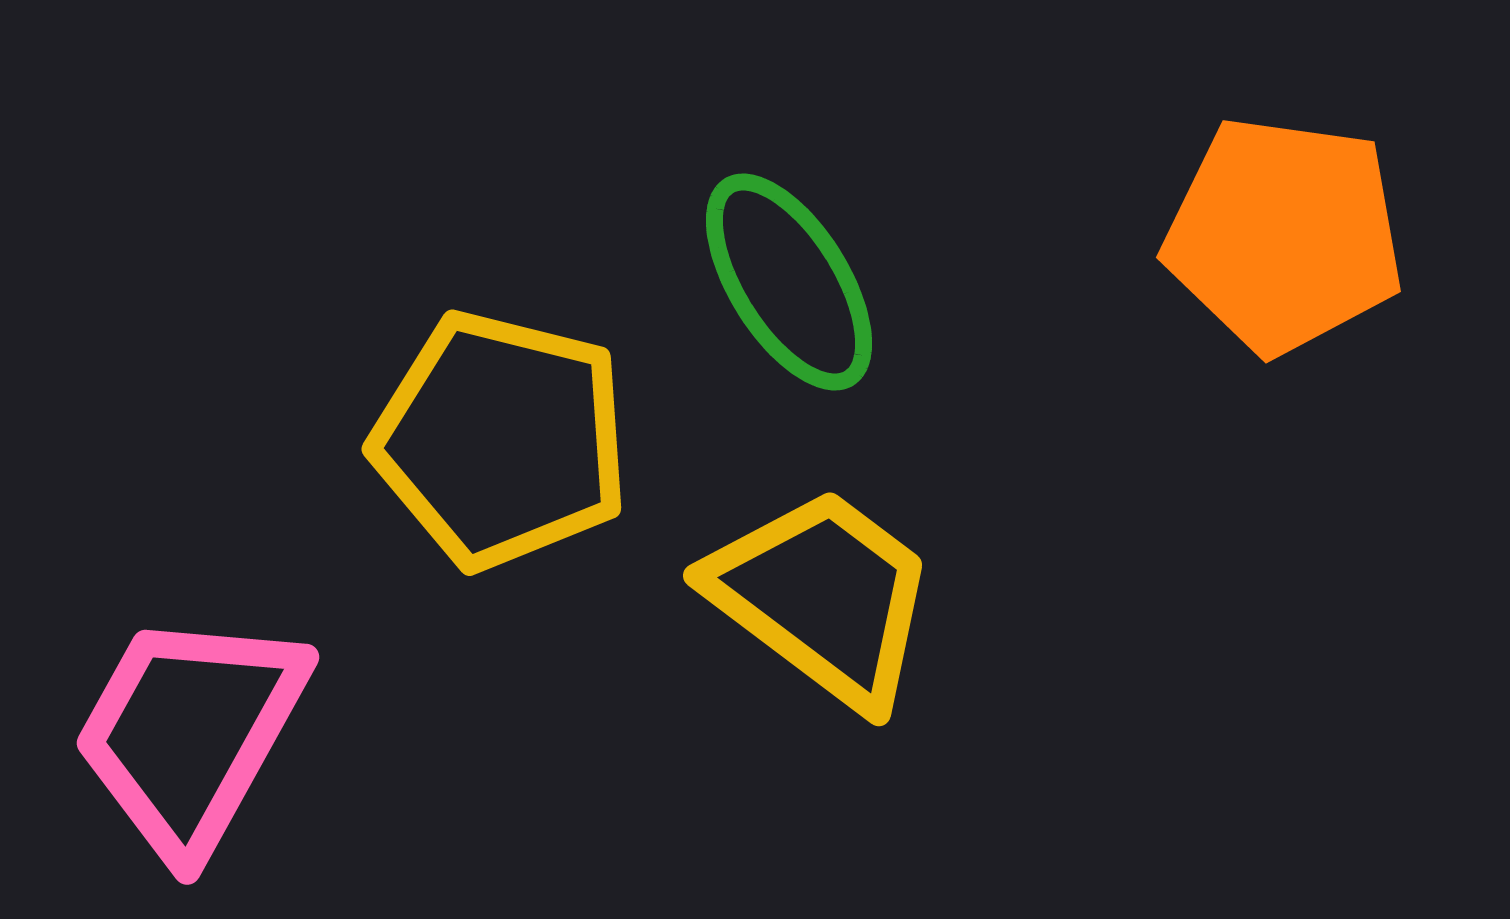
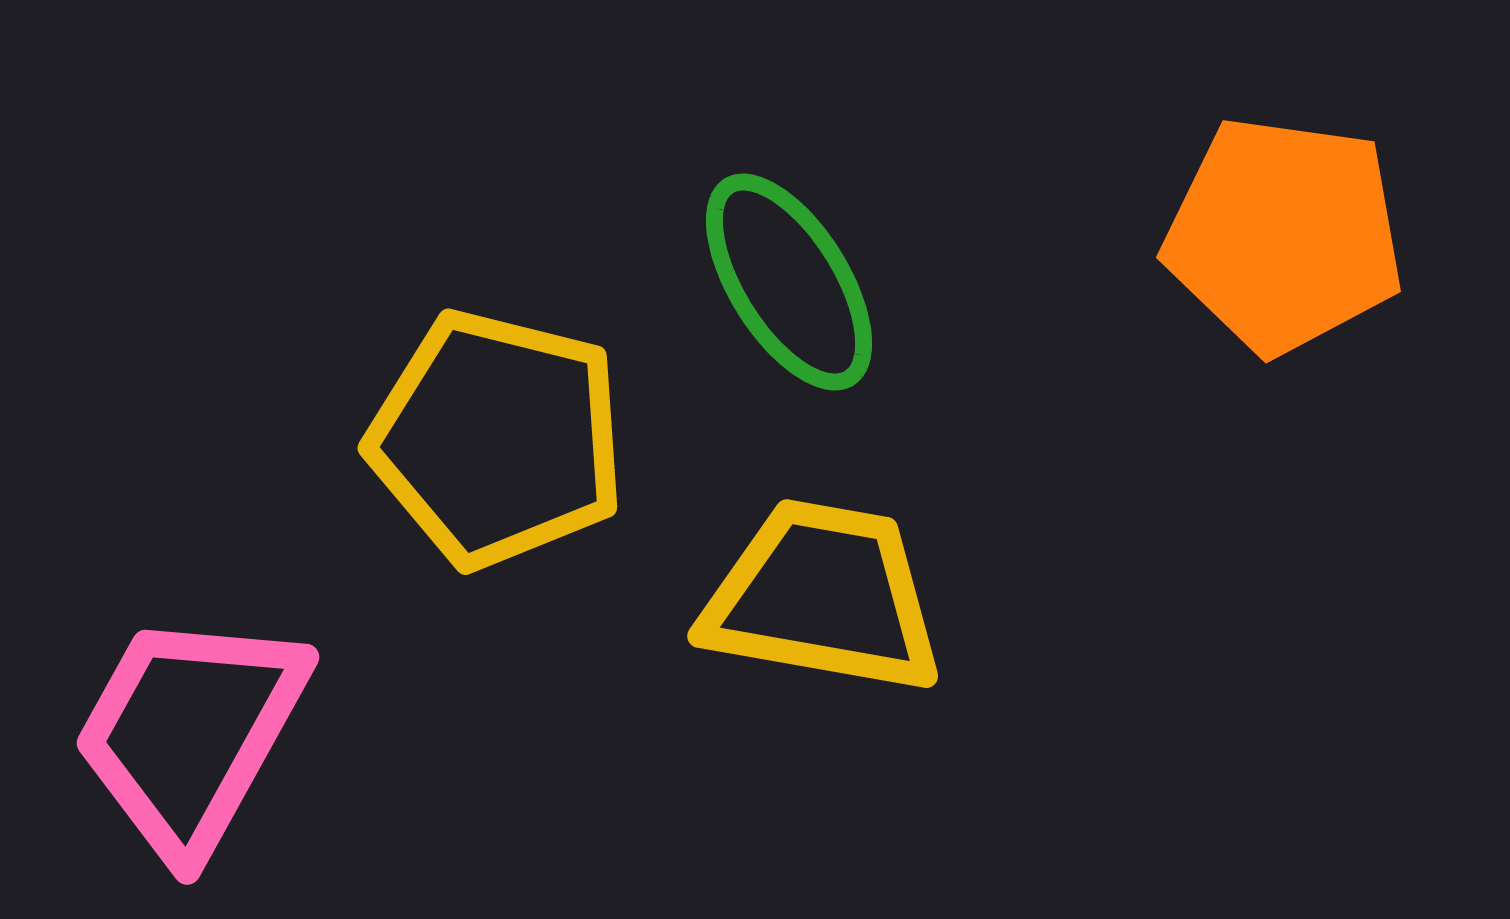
yellow pentagon: moved 4 px left, 1 px up
yellow trapezoid: rotated 27 degrees counterclockwise
